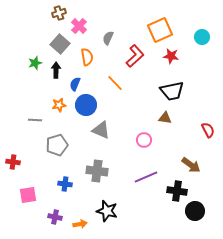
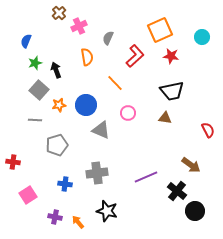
brown cross: rotated 24 degrees counterclockwise
pink cross: rotated 21 degrees clockwise
gray square: moved 21 px left, 46 px down
black arrow: rotated 21 degrees counterclockwise
blue semicircle: moved 49 px left, 43 px up
pink circle: moved 16 px left, 27 px up
gray cross: moved 2 px down; rotated 15 degrees counterclockwise
black cross: rotated 30 degrees clockwise
pink square: rotated 24 degrees counterclockwise
orange arrow: moved 2 px left, 2 px up; rotated 120 degrees counterclockwise
